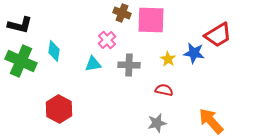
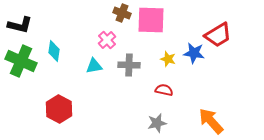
yellow star: rotated 14 degrees counterclockwise
cyan triangle: moved 1 px right, 2 px down
